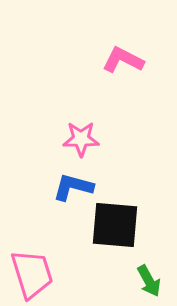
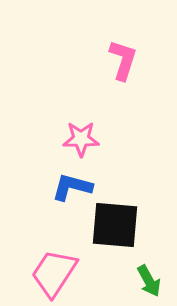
pink L-shape: rotated 81 degrees clockwise
blue L-shape: moved 1 px left
pink trapezoid: moved 22 px right, 1 px up; rotated 130 degrees counterclockwise
